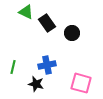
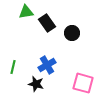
green triangle: rotated 35 degrees counterclockwise
blue cross: rotated 18 degrees counterclockwise
pink square: moved 2 px right
